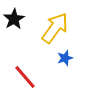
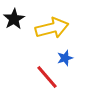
yellow arrow: moved 3 px left; rotated 40 degrees clockwise
red line: moved 22 px right
